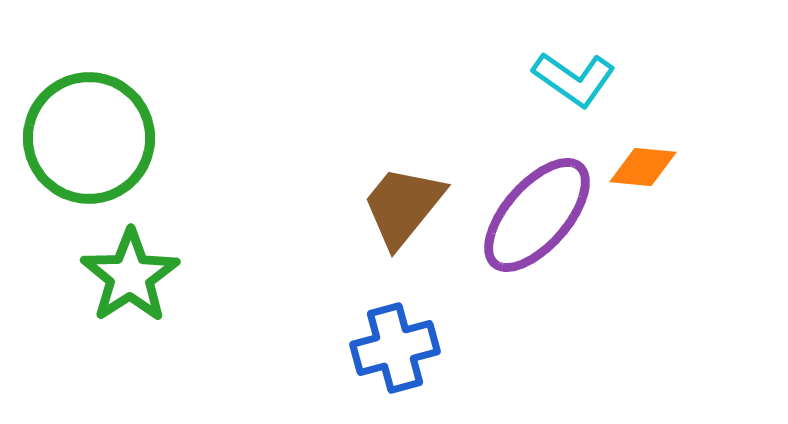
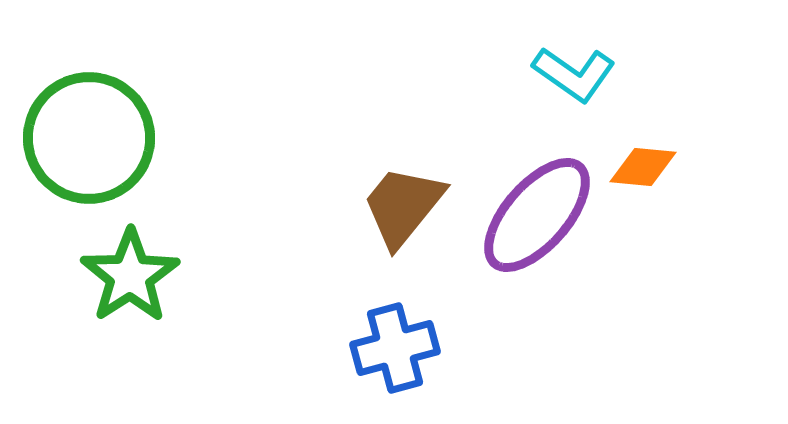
cyan L-shape: moved 5 px up
